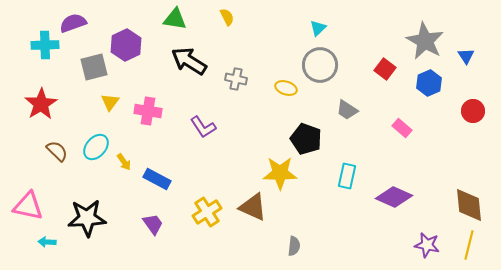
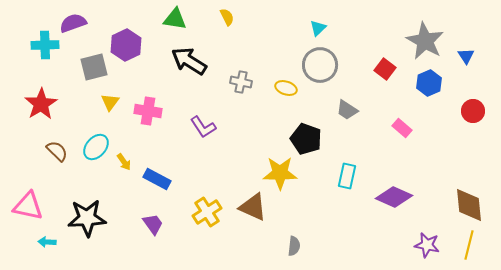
gray cross: moved 5 px right, 3 px down
